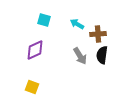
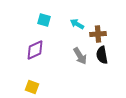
black semicircle: rotated 18 degrees counterclockwise
